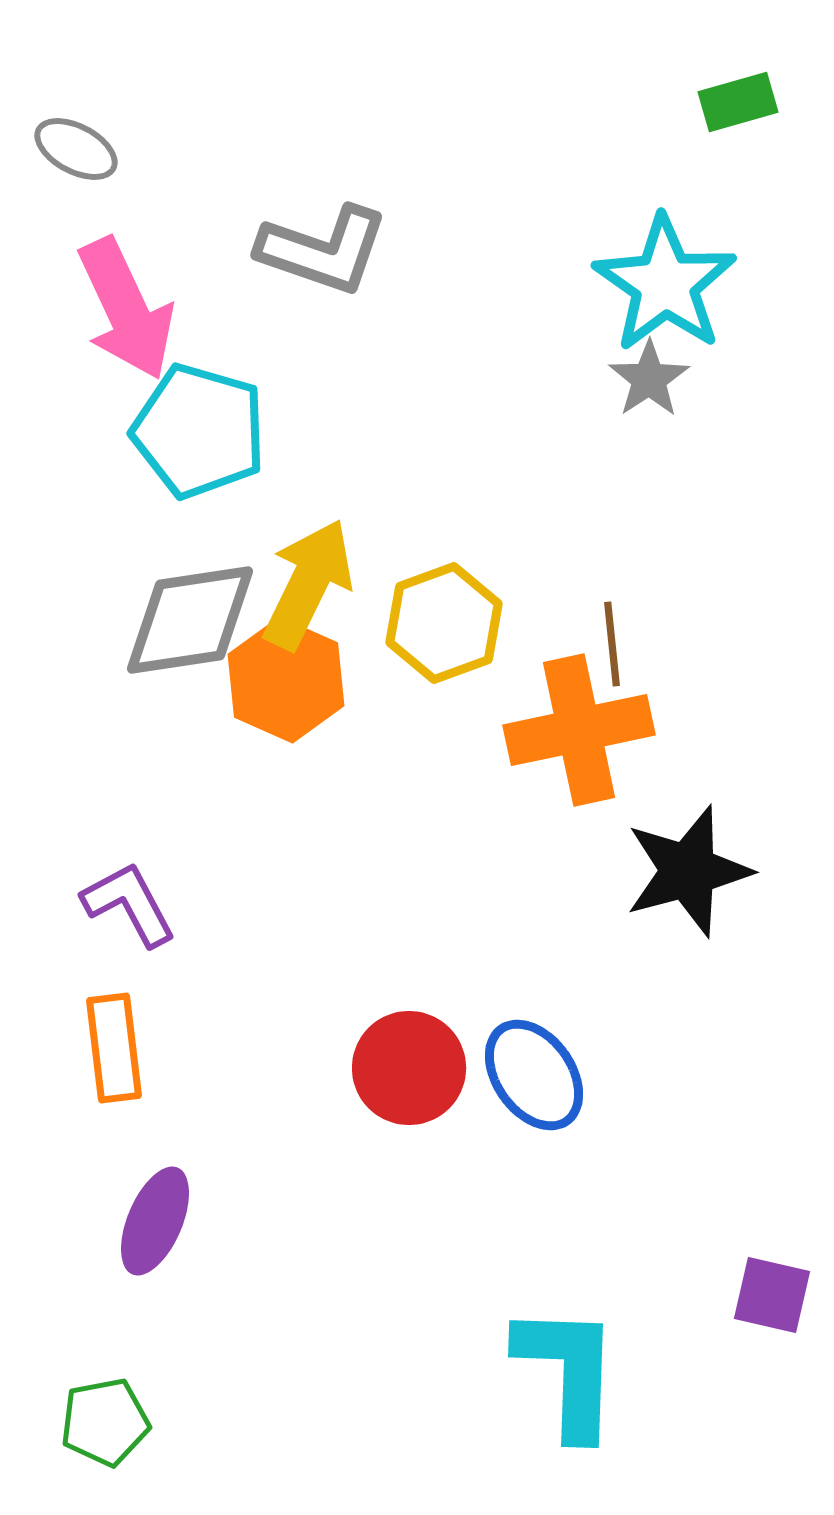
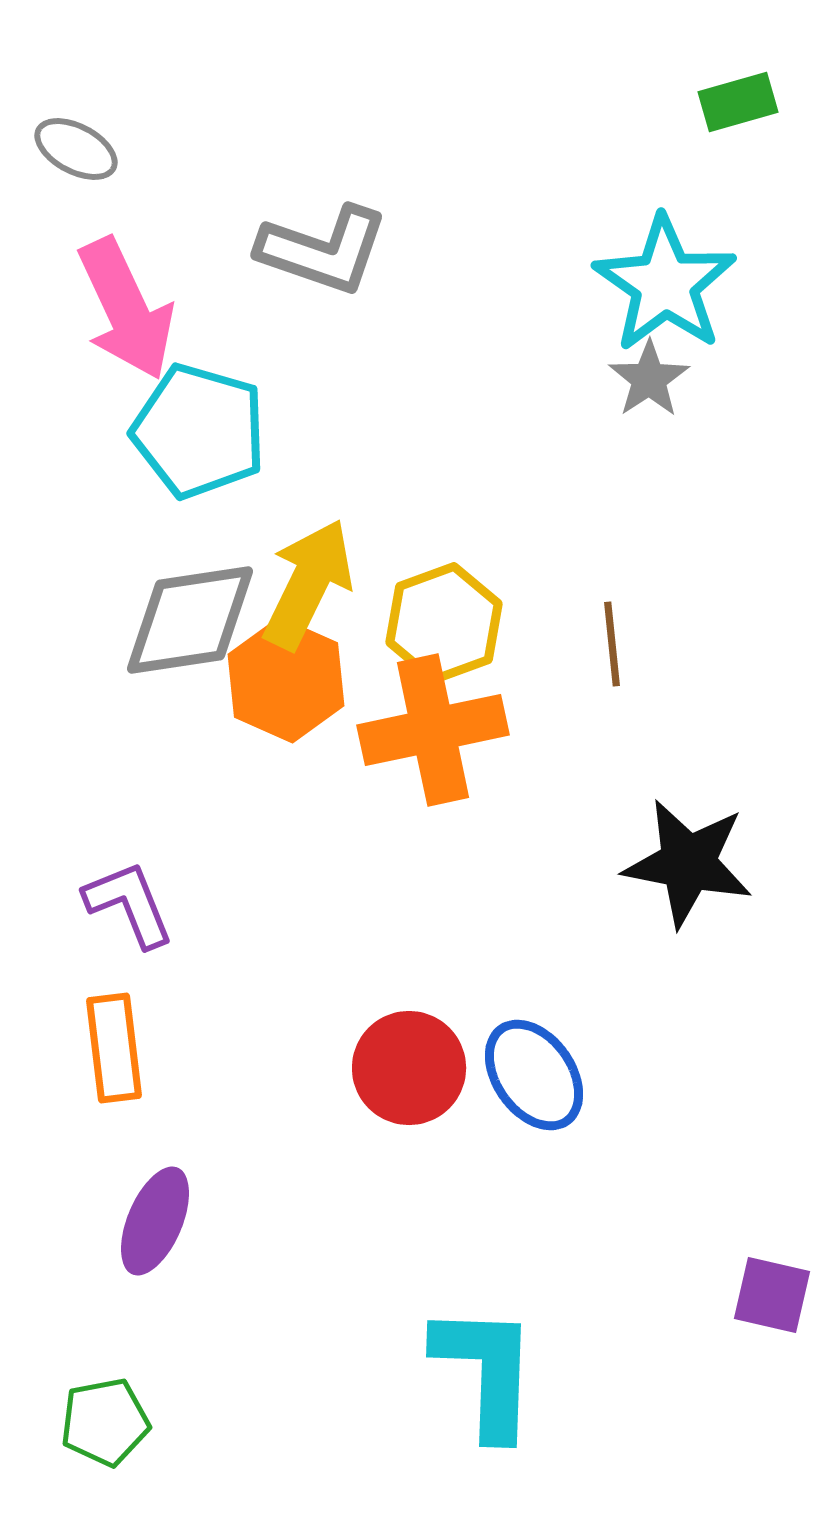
orange cross: moved 146 px left
black star: moved 8 px up; rotated 26 degrees clockwise
purple L-shape: rotated 6 degrees clockwise
cyan L-shape: moved 82 px left
